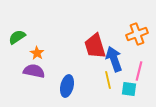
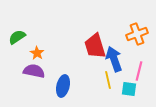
blue ellipse: moved 4 px left
